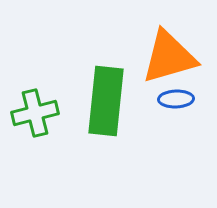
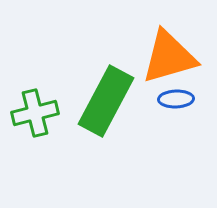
green rectangle: rotated 22 degrees clockwise
